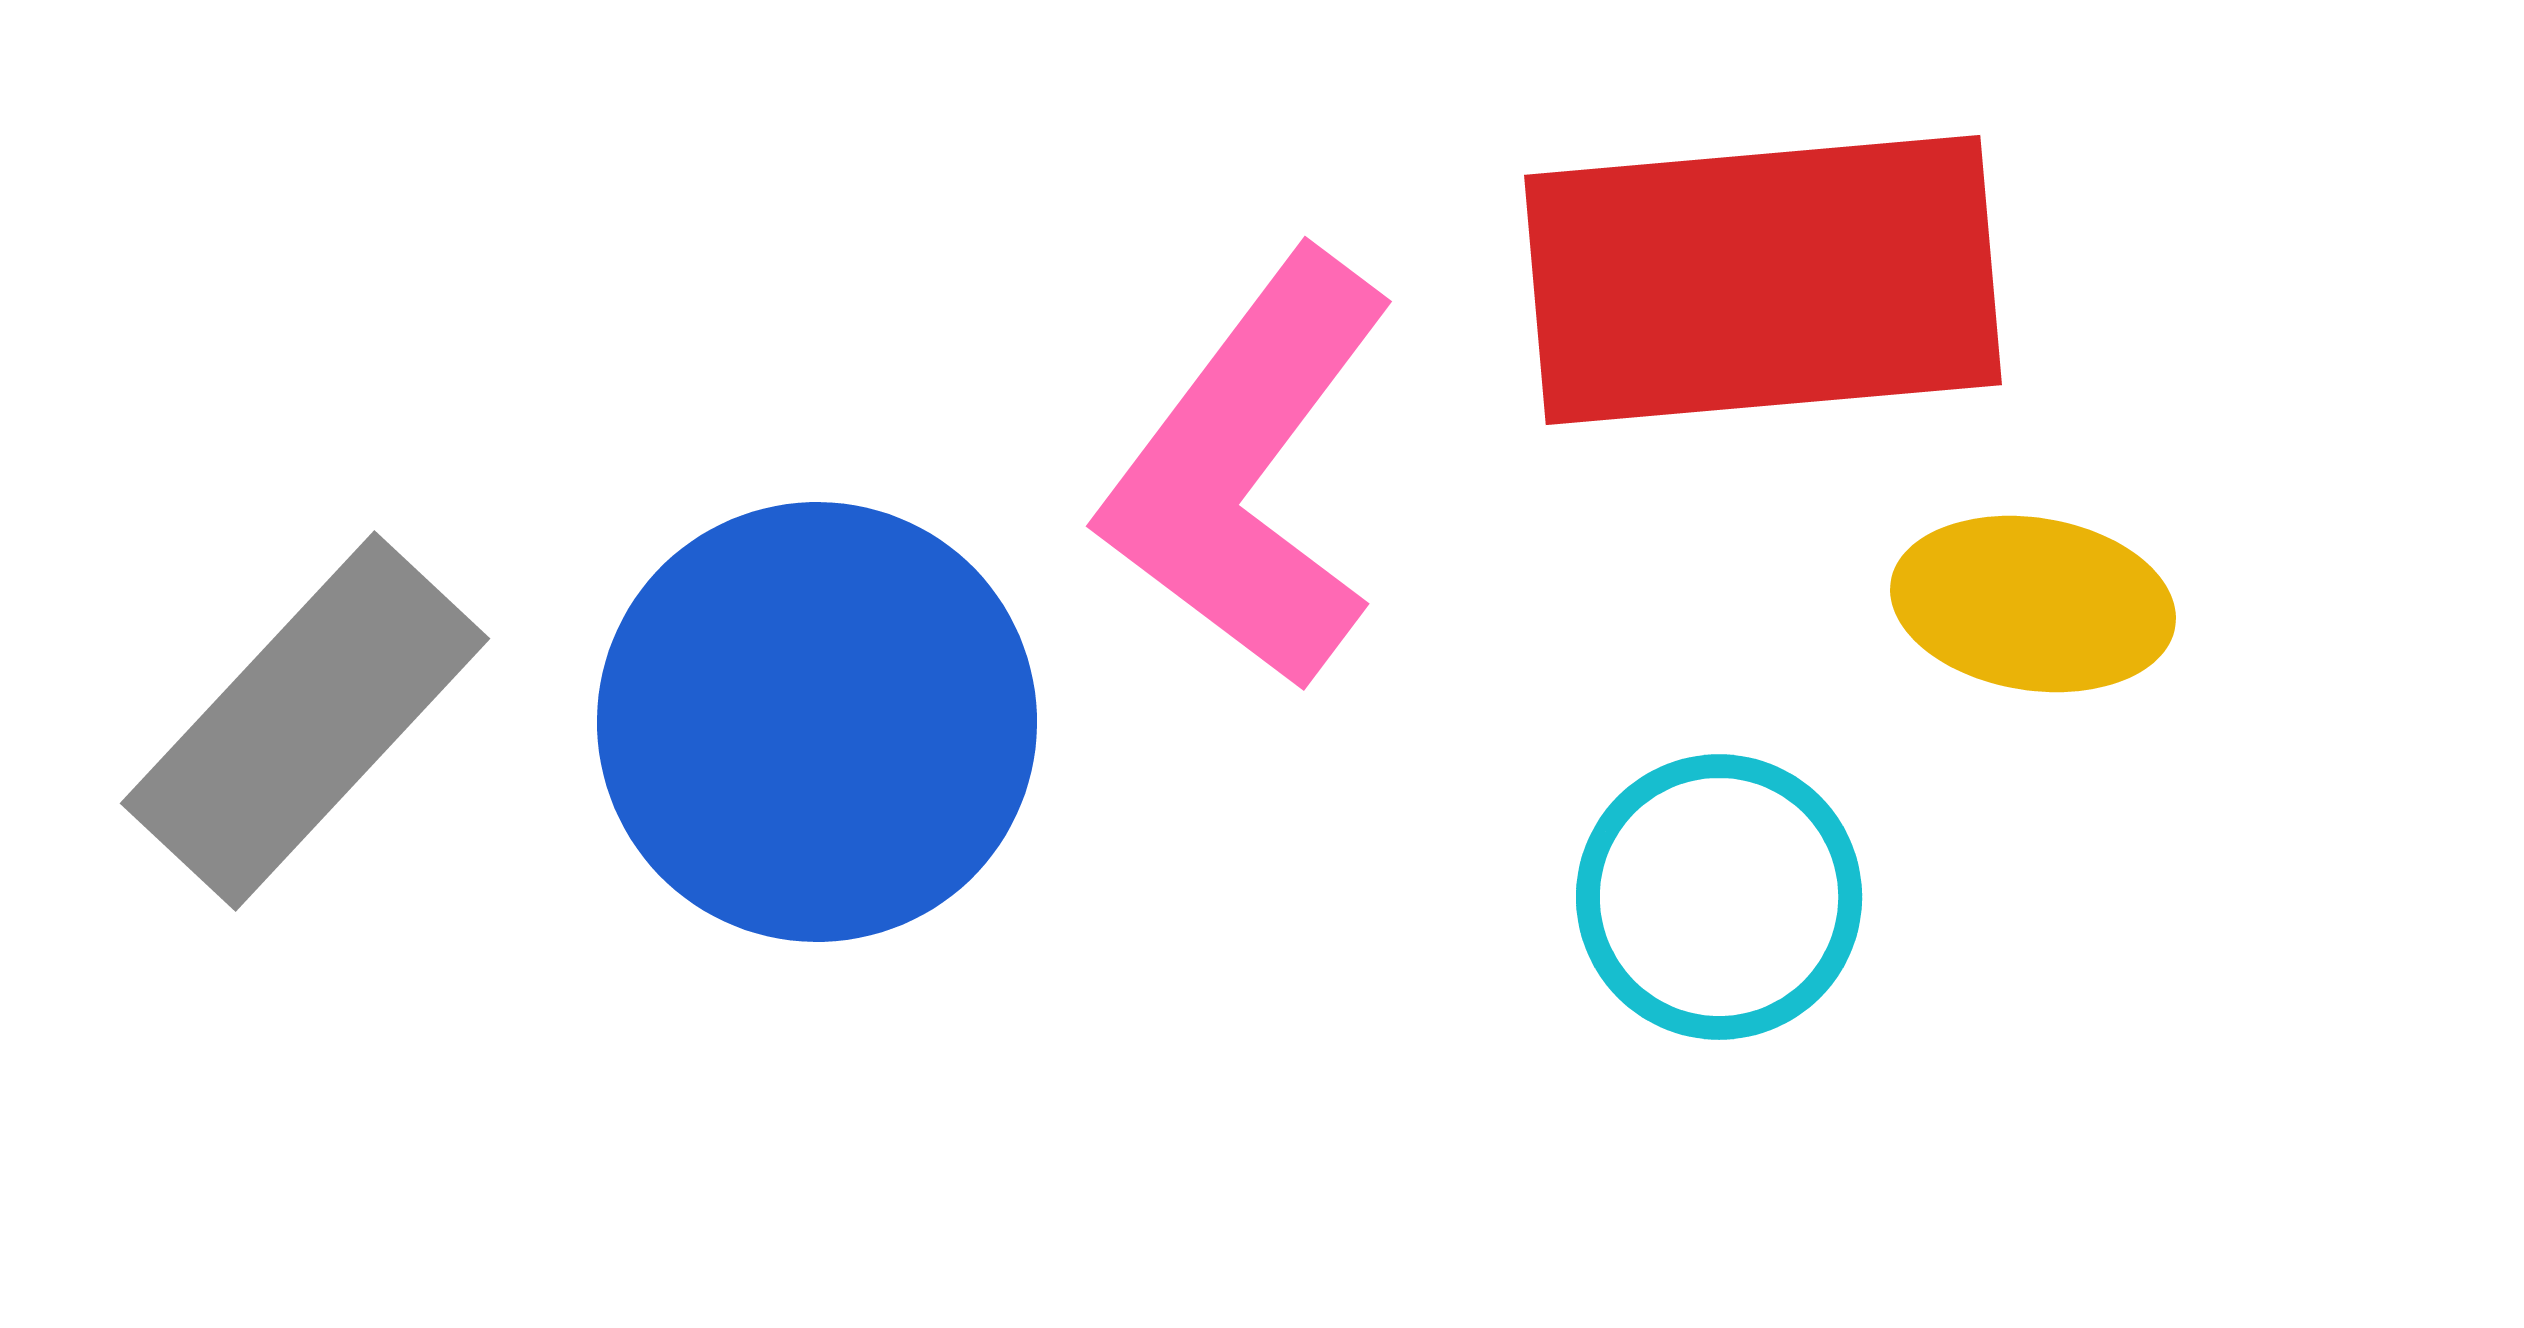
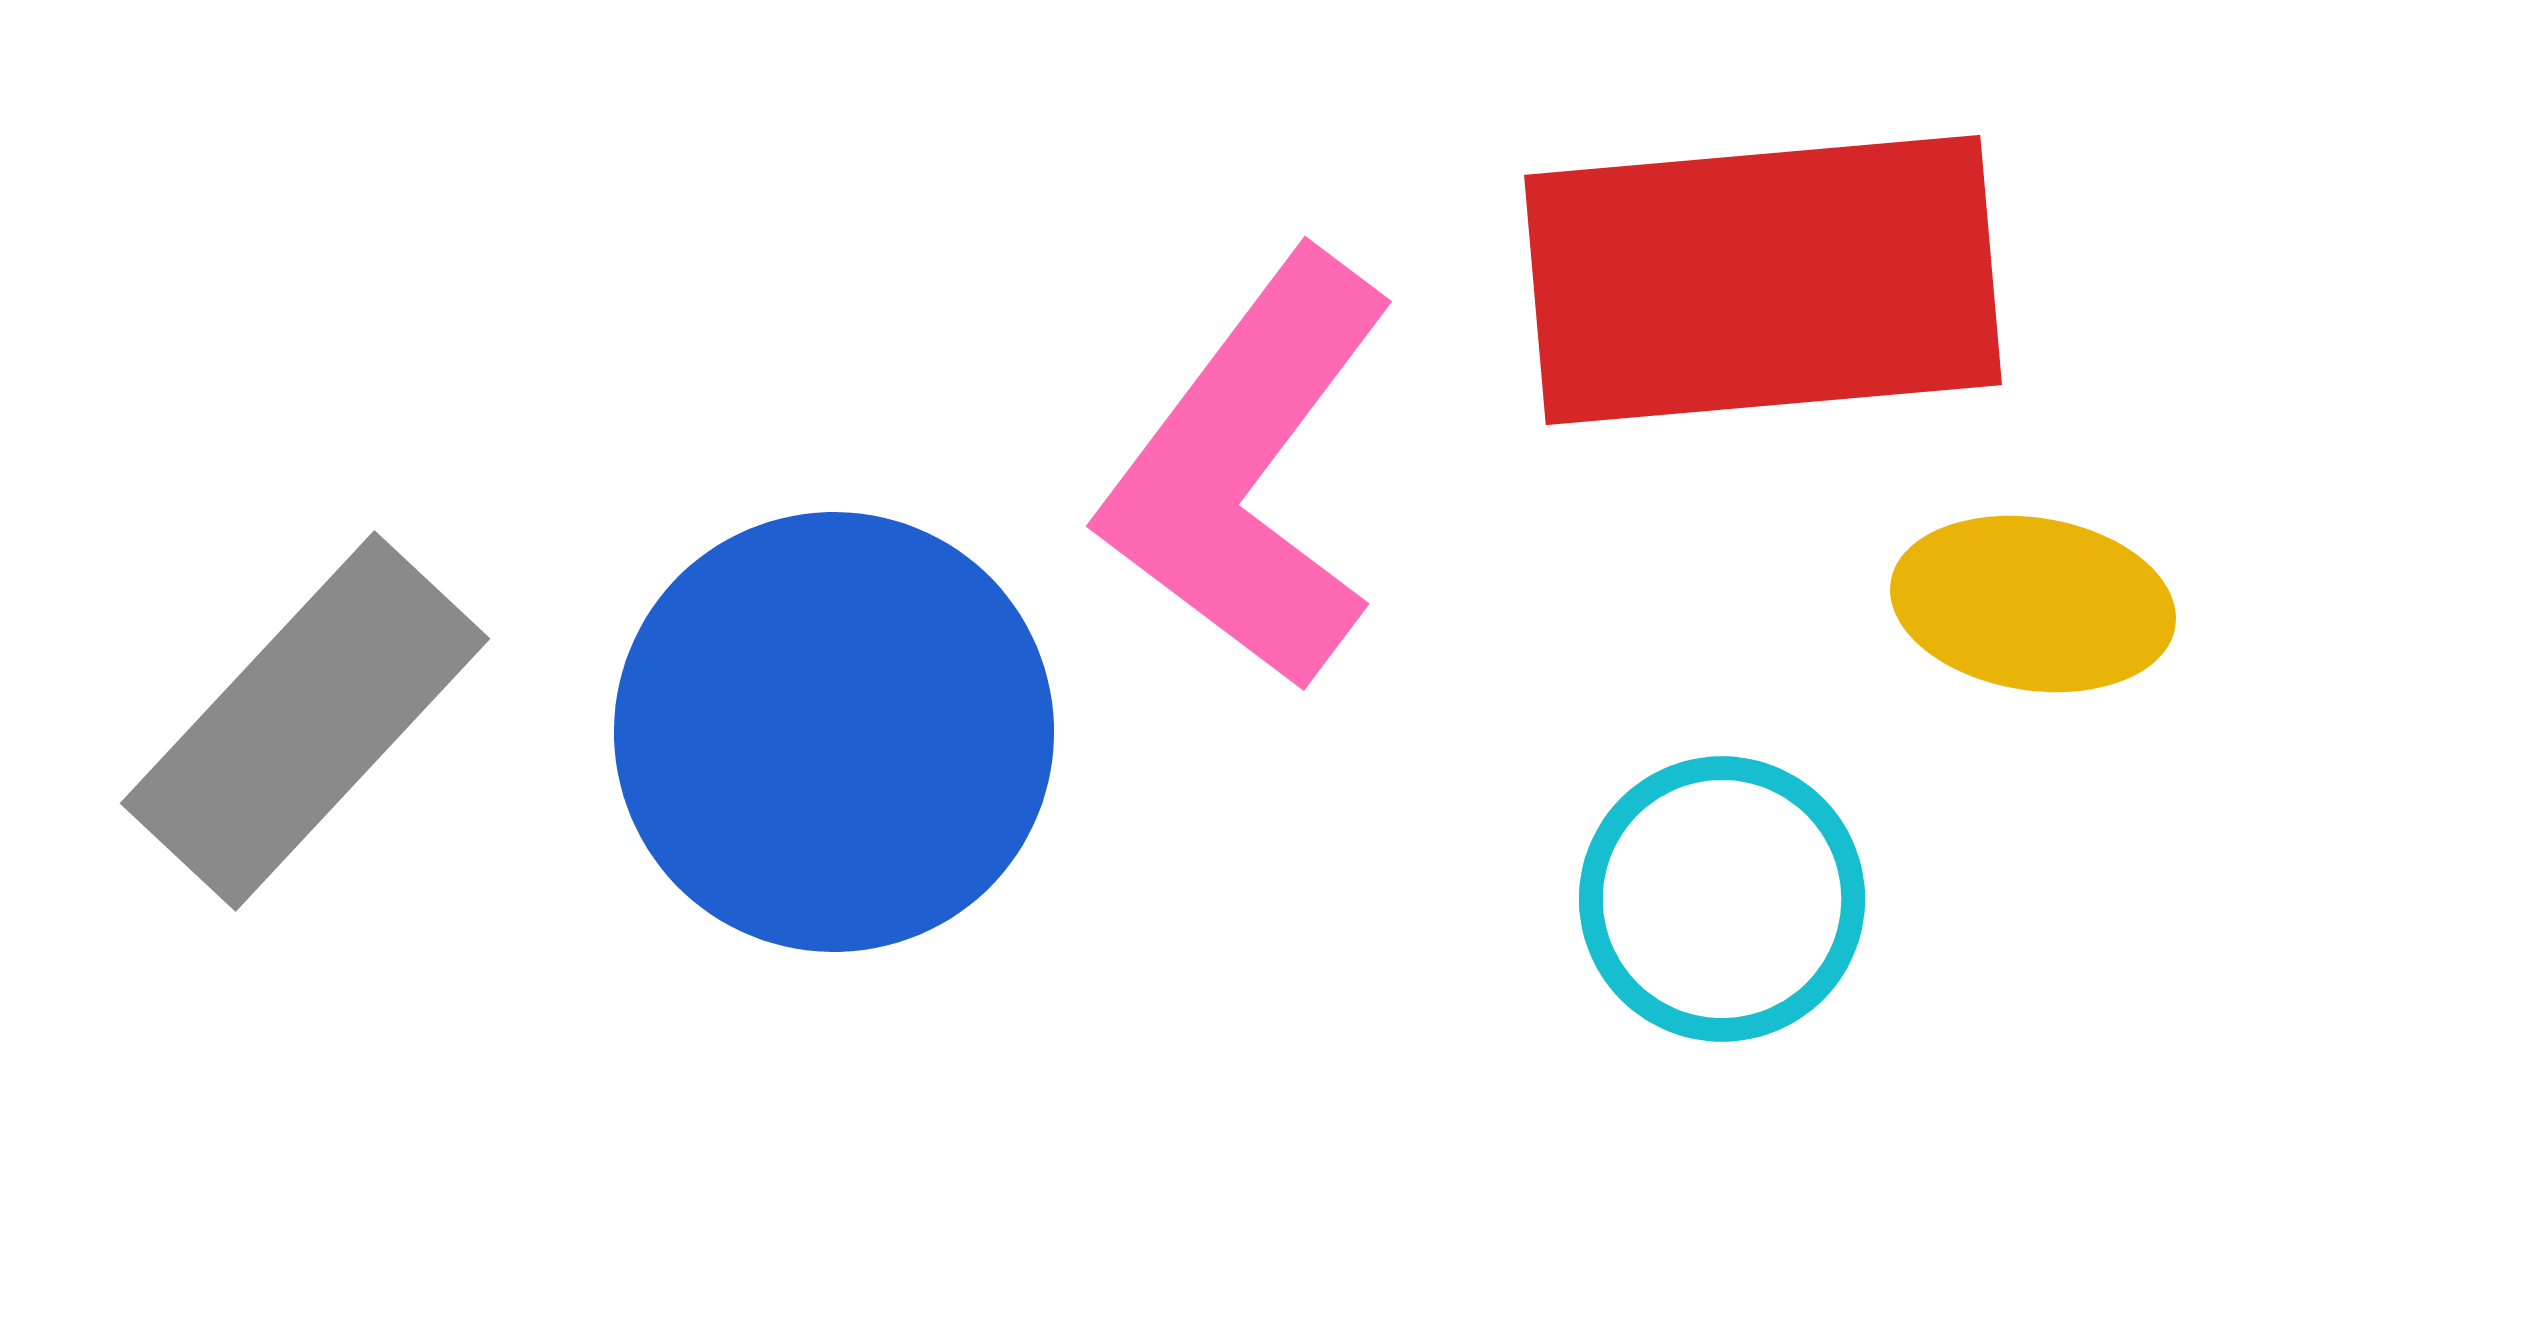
blue circle: moved 17 px right, 10 px down
cyan circle: moved 3 px right, 2 px down
